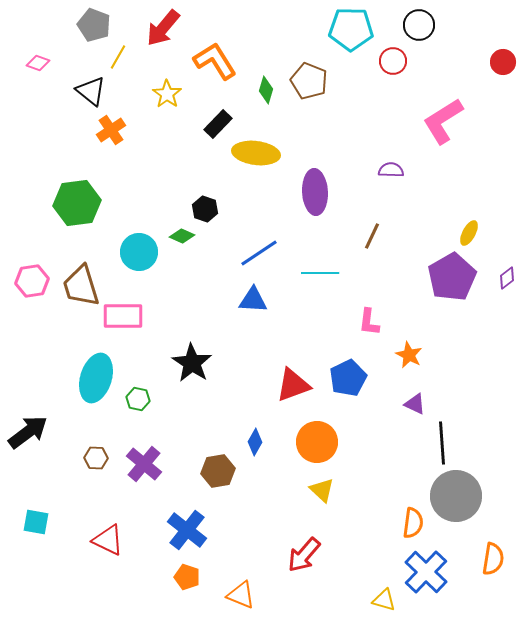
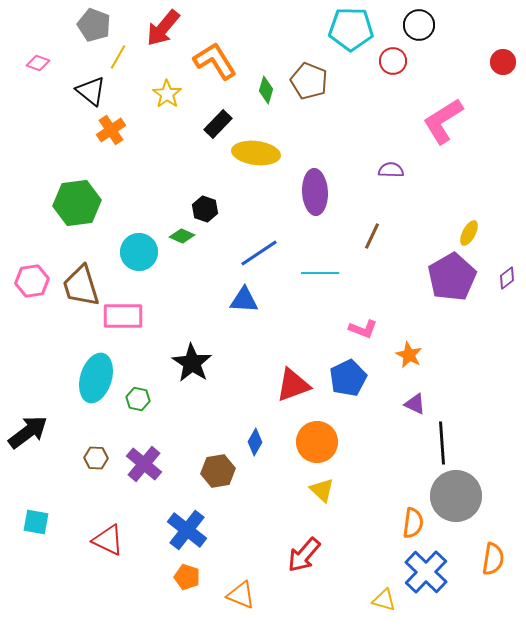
blue triangle at (253, 300): moved 9 px left
pink L-shape at (369, 322): moved 6 px left, 7 px down; rotated 76 degrees counterclockwise
